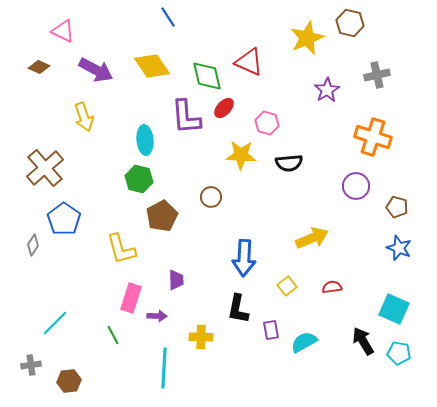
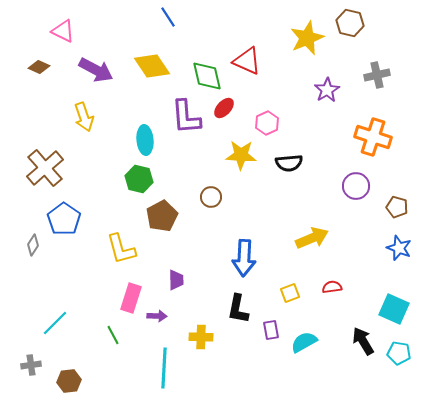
red triangle at (249, 62): moved 2 px left, 1 px up
pink hexagon at (267, 123): rotated 20 degrees clockwise
yellow square at (287, 286): moved 3 px right, 7 px down; rotated 18 degrees clockwise
